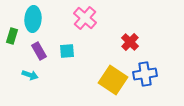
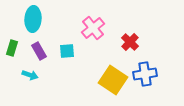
pink cross: moved 8 px right, 10 px down; rotated 10 degrees clockwise
green rectangle: moved 12 px down
